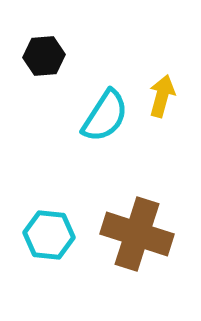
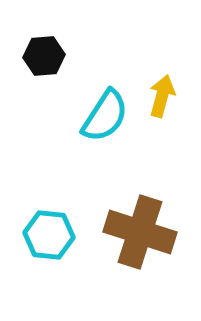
brown cross: moved 3 px right, 2 px up
